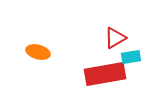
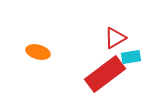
red rectangle: rotated 27 degrees counterclockwise
